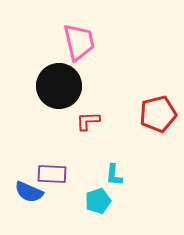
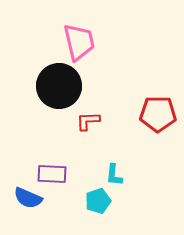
red pentagon: rotated 15 degrees clockwise
blue semicircle: moved 1 px left, 6 px down
